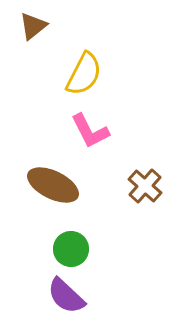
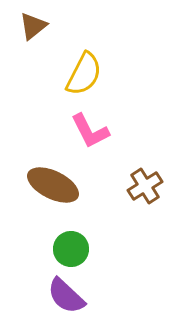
brown cross: rotated 16 degrees clockwise
